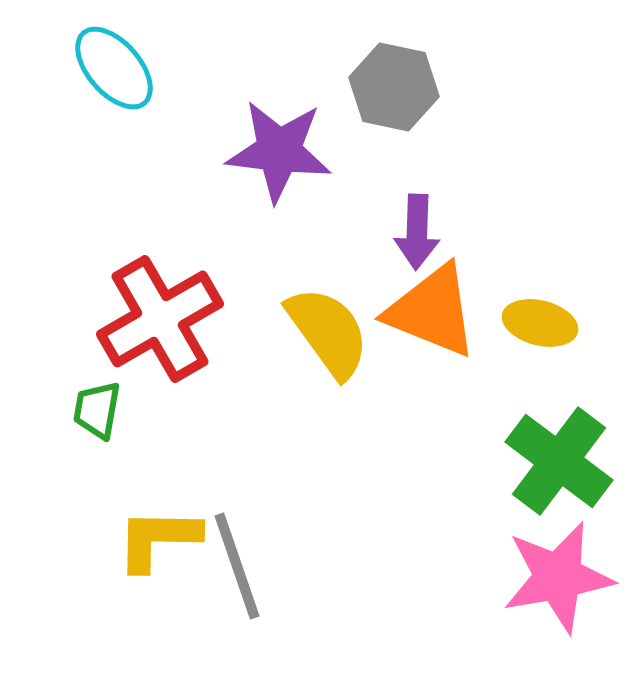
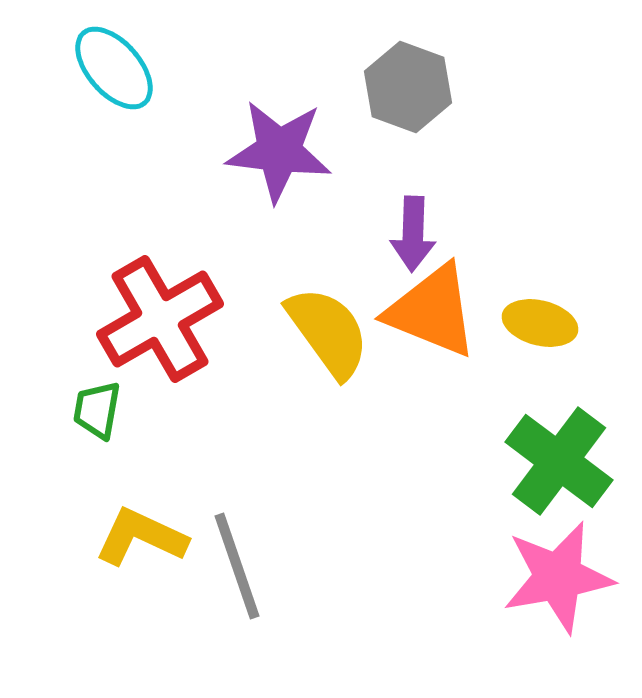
gray hexagon: moved 14 px right; rotated 8 degrees clockwise
purple arrow: moved 4 px left, 2 px down
yellow L-shape: moved 17 px left, 2 px up; rotated 24 degrees clockwise
